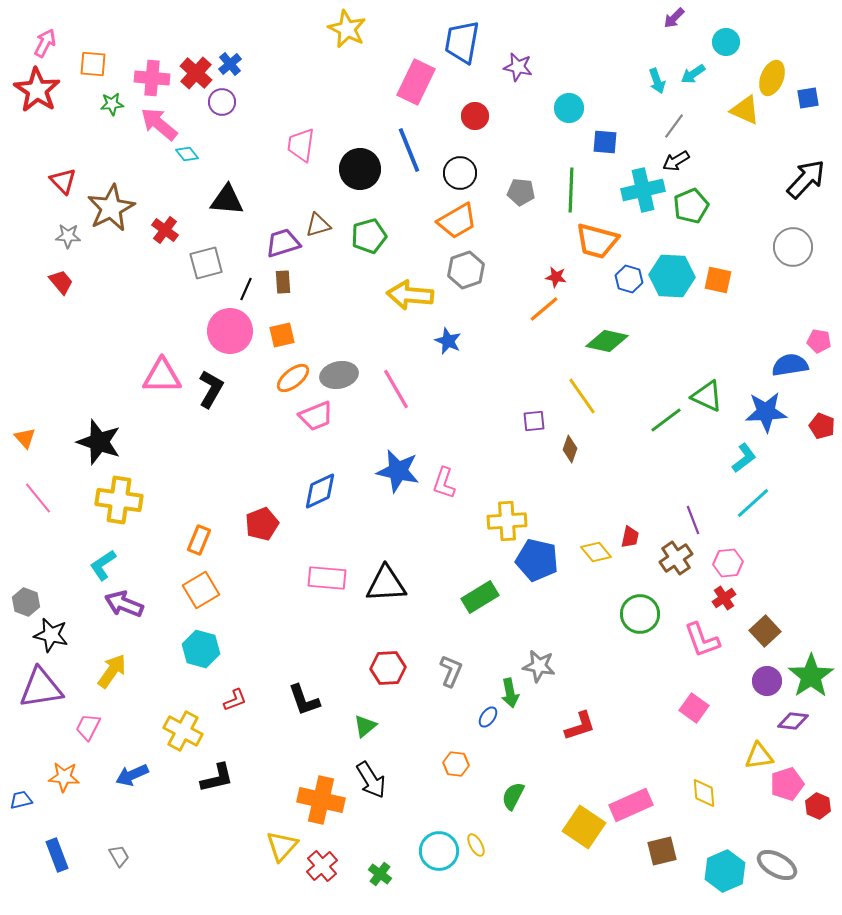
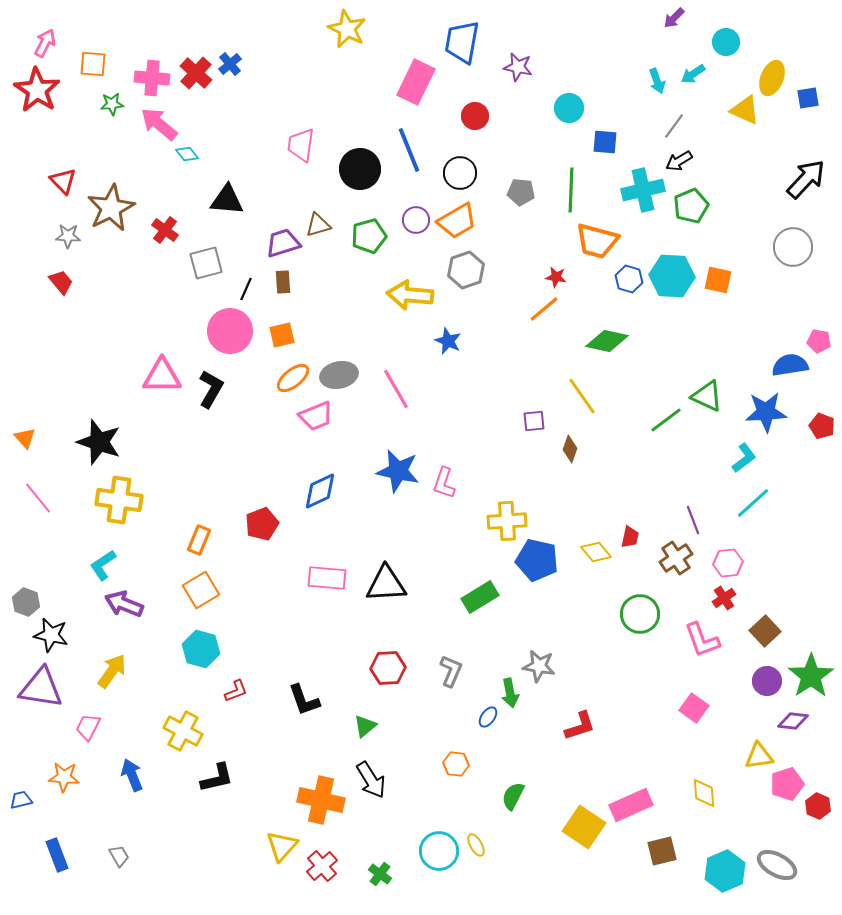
purple circle at (222, 102): moved 194 px right, 118 px down
black arrow at (676, 161): moved 3 px right
purple triangle at (41, 688): rotated 18 degrees clockwise
red L-shape at (235, 700): moved 1 px right, 9 px up
blue arrow at (132, 775): rotated 92 degrees clockwise
